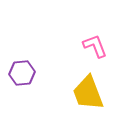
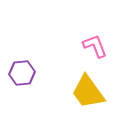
yellow trapezoid: moved 1 px up; rotated 15 degrees counterclockwise
